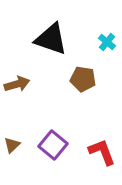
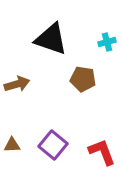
cyan cross: rotated 36 degrees clockwise
brown triangle: rotated 42 degrees clockwise
